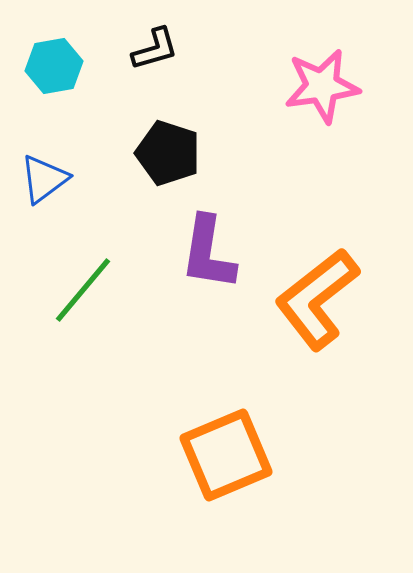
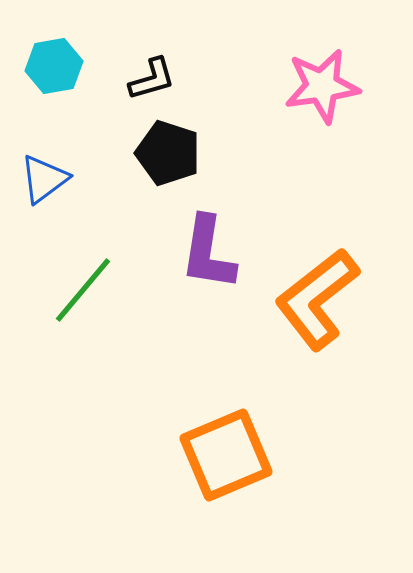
black L-shape: moved 3 px left, 30 px down
